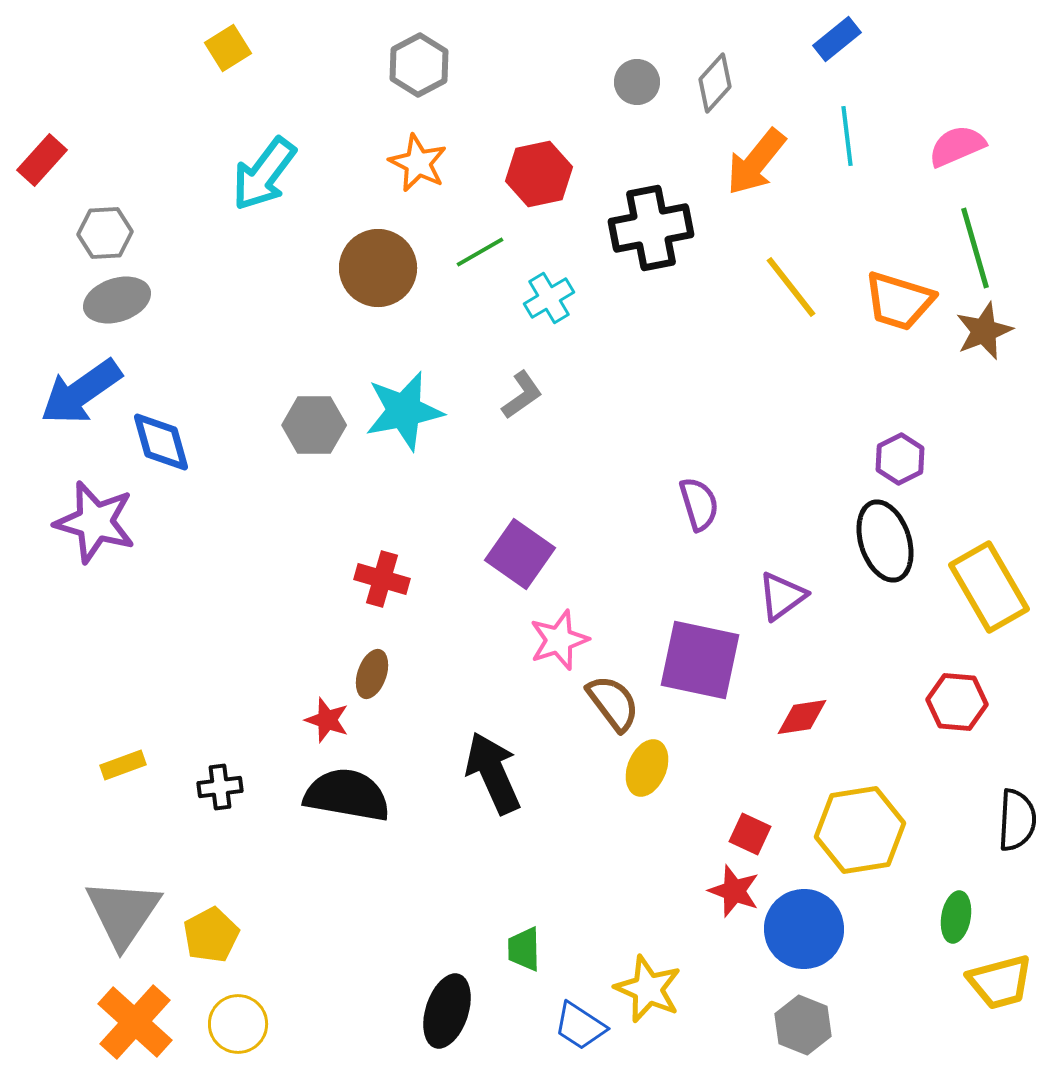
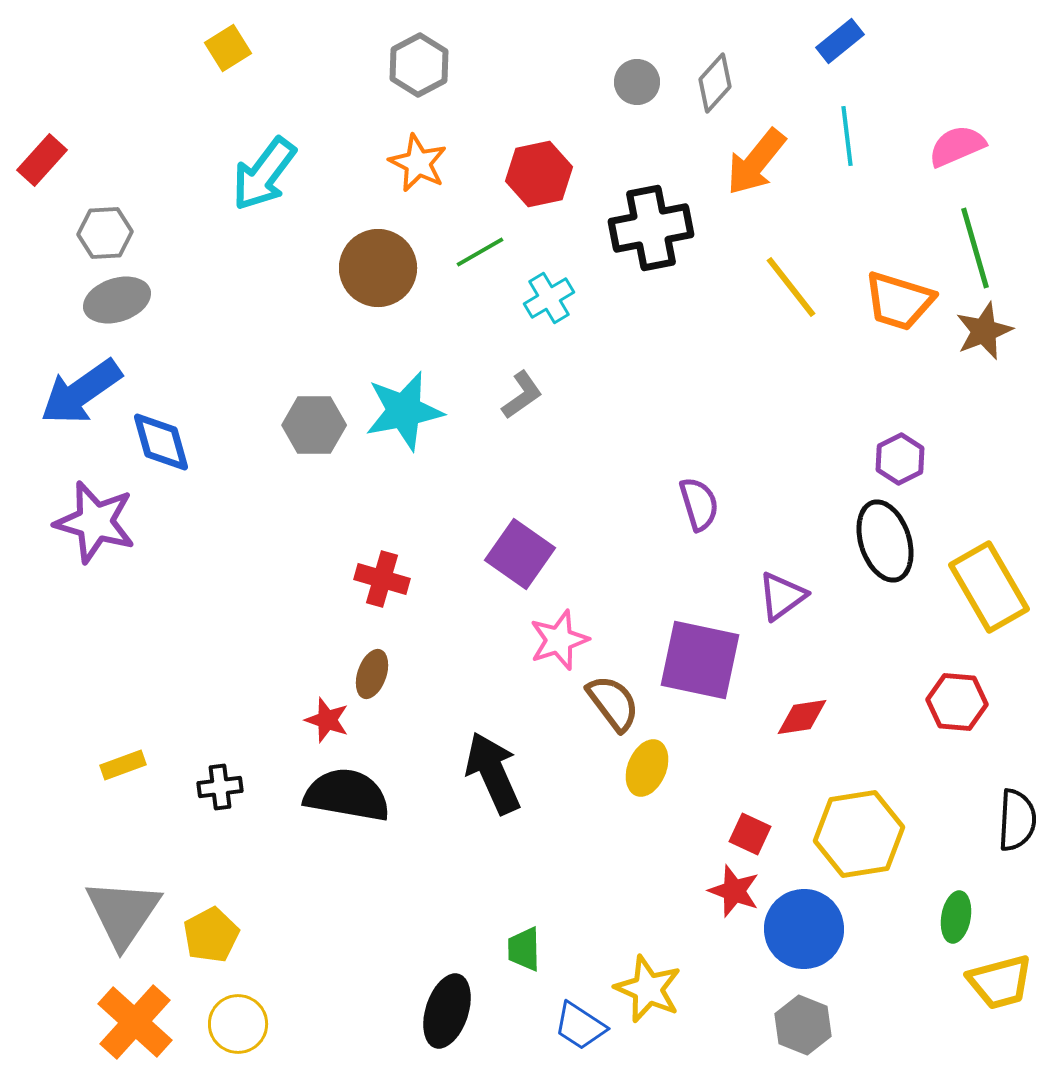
blue rectangle at (837, 39): moved 3 px right, 2 px down
yellow hexagon at (860, 830): moved 1 px left, 4 px down
